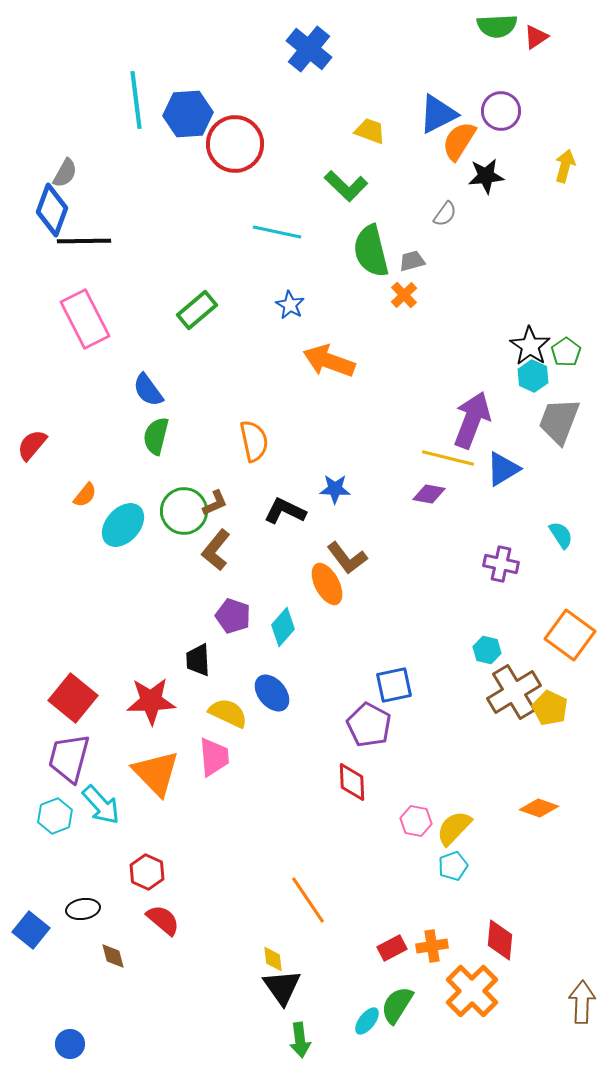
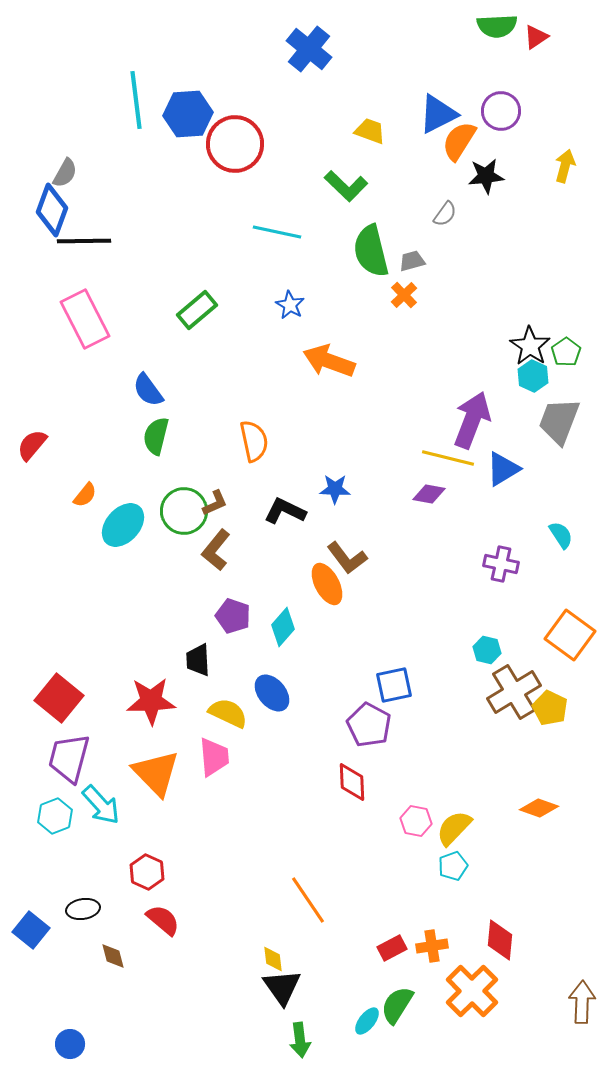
red square at (73, 698): moved 14 px left
